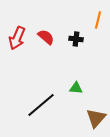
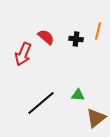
orange line: moved 11 px down
red arrow: moved 6 px right, 16 px down
green triangle: moved 2 px right, 7 px down
black line: moved 2 px up
brown triangle: rotated 10 degrees clockwise
